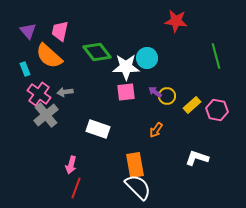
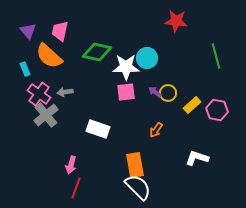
green diamond: rotated 40 degrees counterclockwise
yellow circle: moved 1 px right, 3 px up
